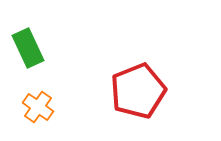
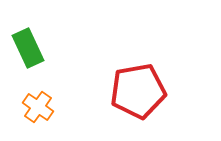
red pentagon: rotated 12 degrees clockwise
